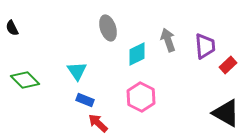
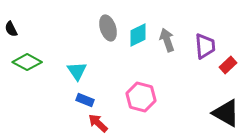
black semicircle: moved 1 px left, 1 px down
gray arrow: moved 1 px left
cyan diamond: moved 1 px right, 19 px up
green diamond: moved 2 px right, 18 px up; rotated 16 degrees counterclockwise
pink hexagon: rotated 12 degrees counterclockwise
